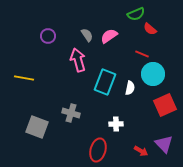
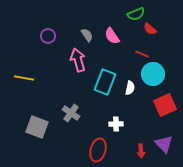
pink semicircle: moved 3 px right; rotated 90 degrees counterclockwise
gray cross: rotated 18 degrees clockwise
red arrow: rotated 56 degrees clockwise
